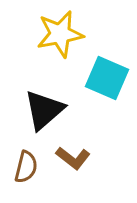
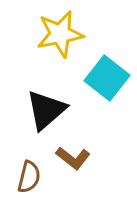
cyan square: rotated 15 degrees clockwise
black triangle: moved 2 px right
brown semicircle: moved 3 px right, 10 px down
